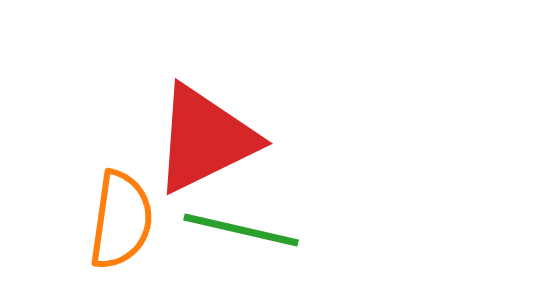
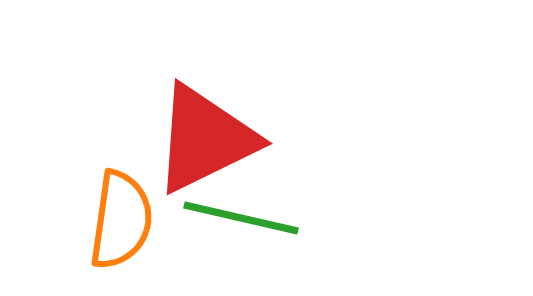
green line: moved 12 px up
